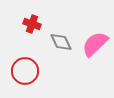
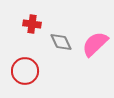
red cross: rotated 12 degrees counterclockwise
